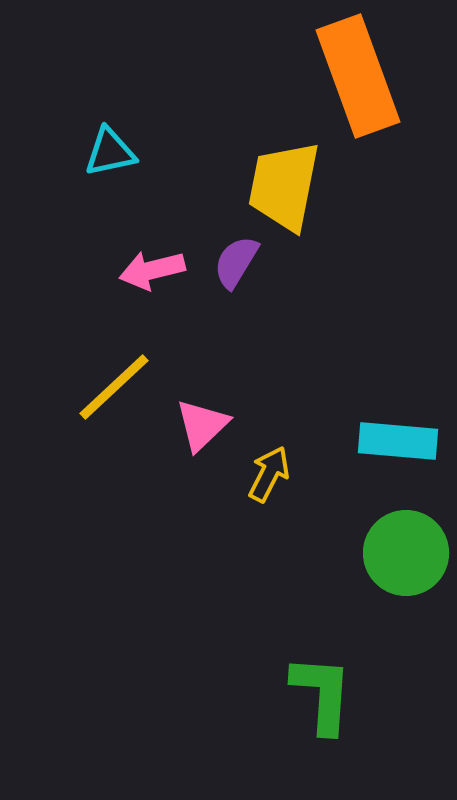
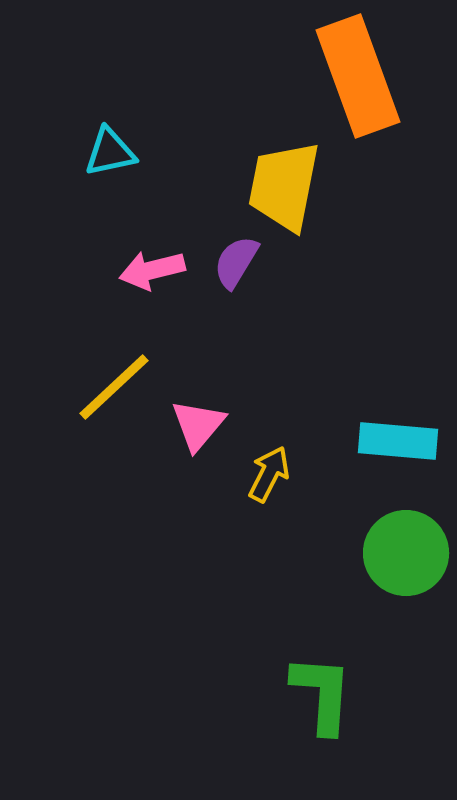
pink triangle: moved 4 px left; rotated 6 degrees counterclockwise
